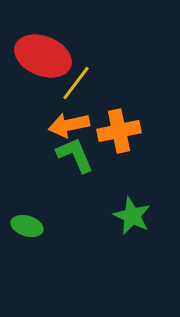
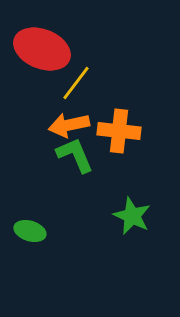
red ellipse: moved 1 px left, 7 px up
orange cross: rotated 18 degrees clockwise
green ellipse: moved 3 px right, 5 px down
